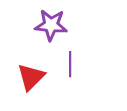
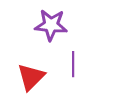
purple line: moved 3 px right
